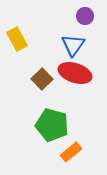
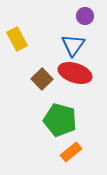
green pentagon: moved 8 px right, 5 px up
